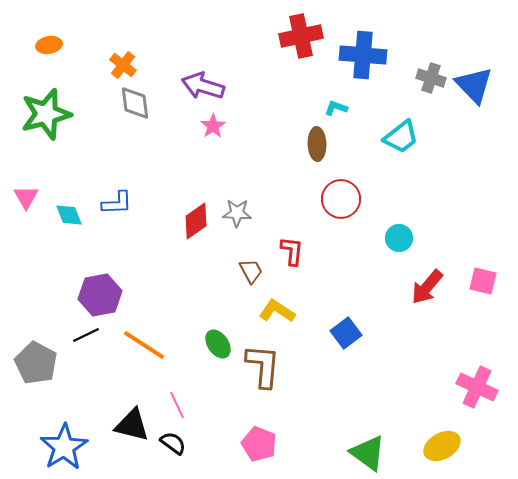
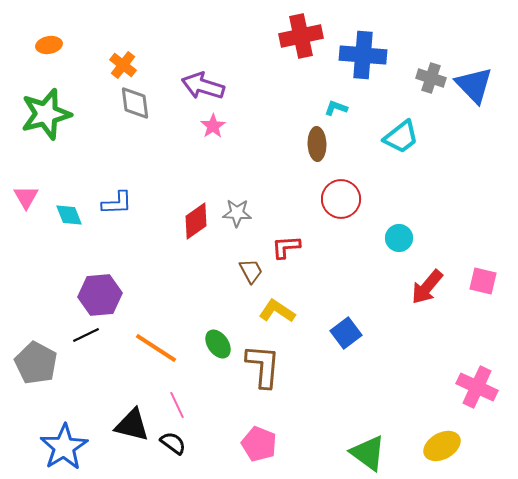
red L-shape: moved 6 px left, 4 px up; rotated 100 degrees counterclockwise
purple hexagon: rotated 6 degrees clockwise
orange line: moved 12 px right, 3 px down
